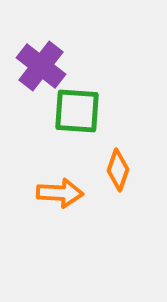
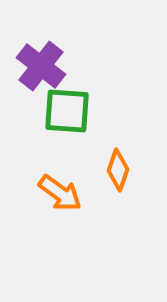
green square: moved 10 px left
orange arrow: rotated 33 degrees clockwise
